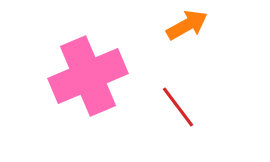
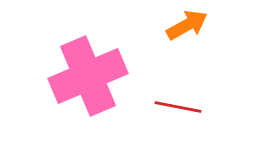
red line: rotated 42 degrees counterclockwise
